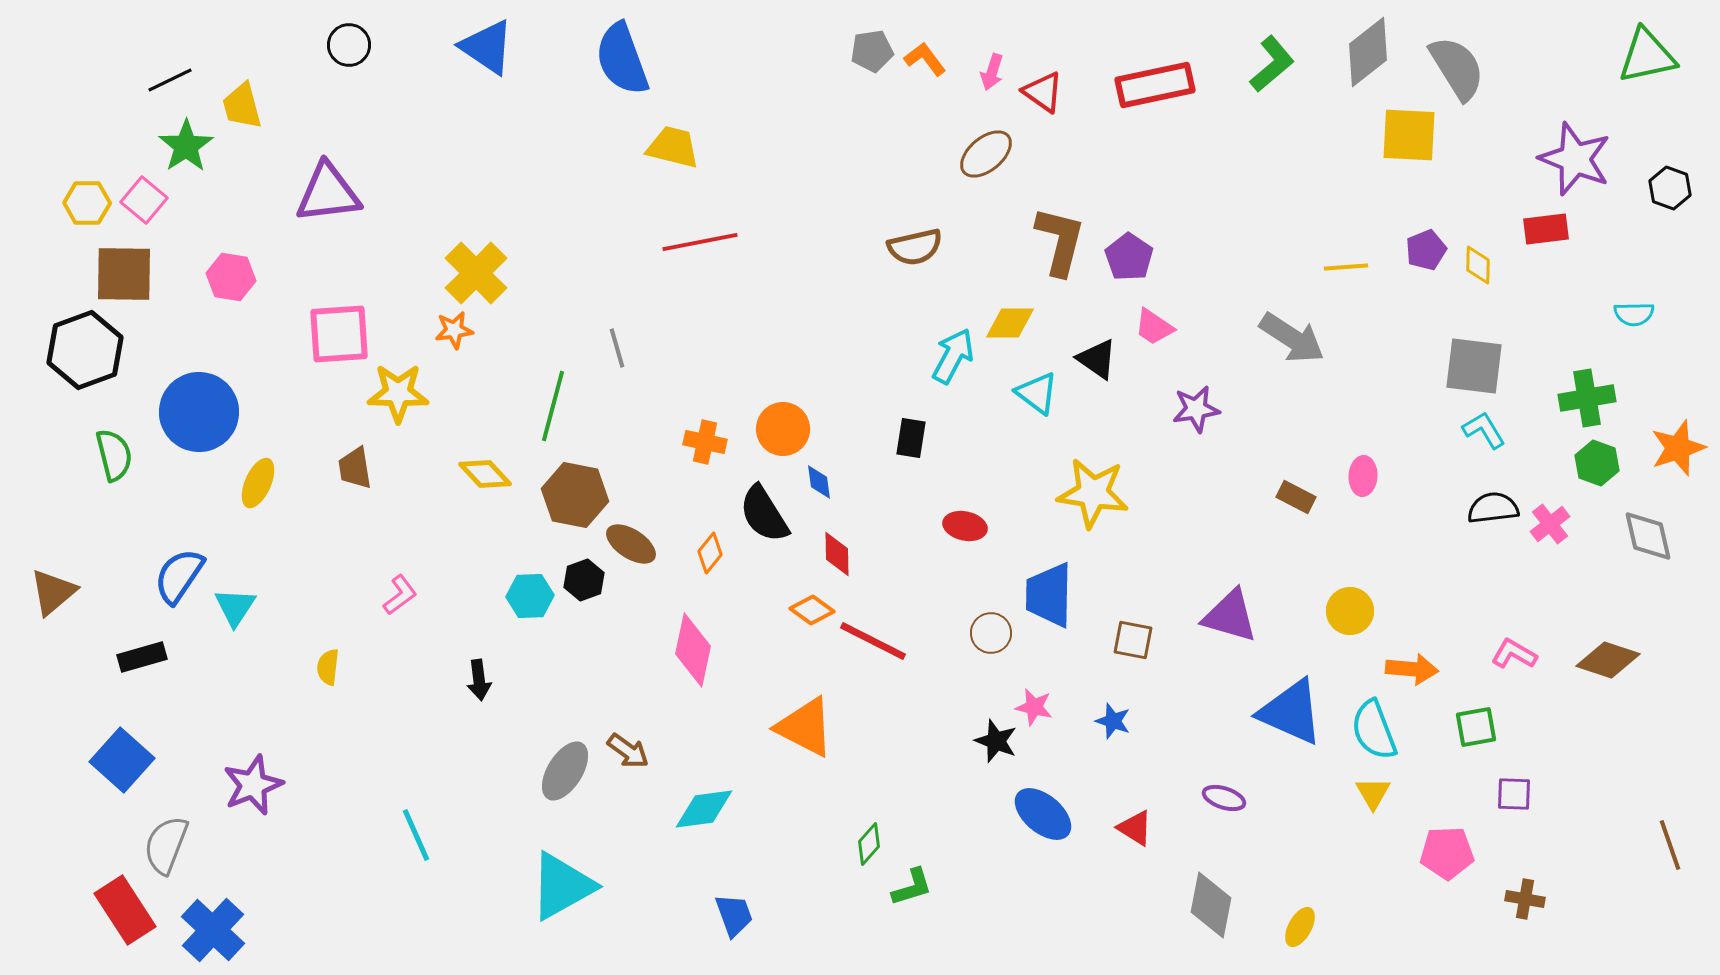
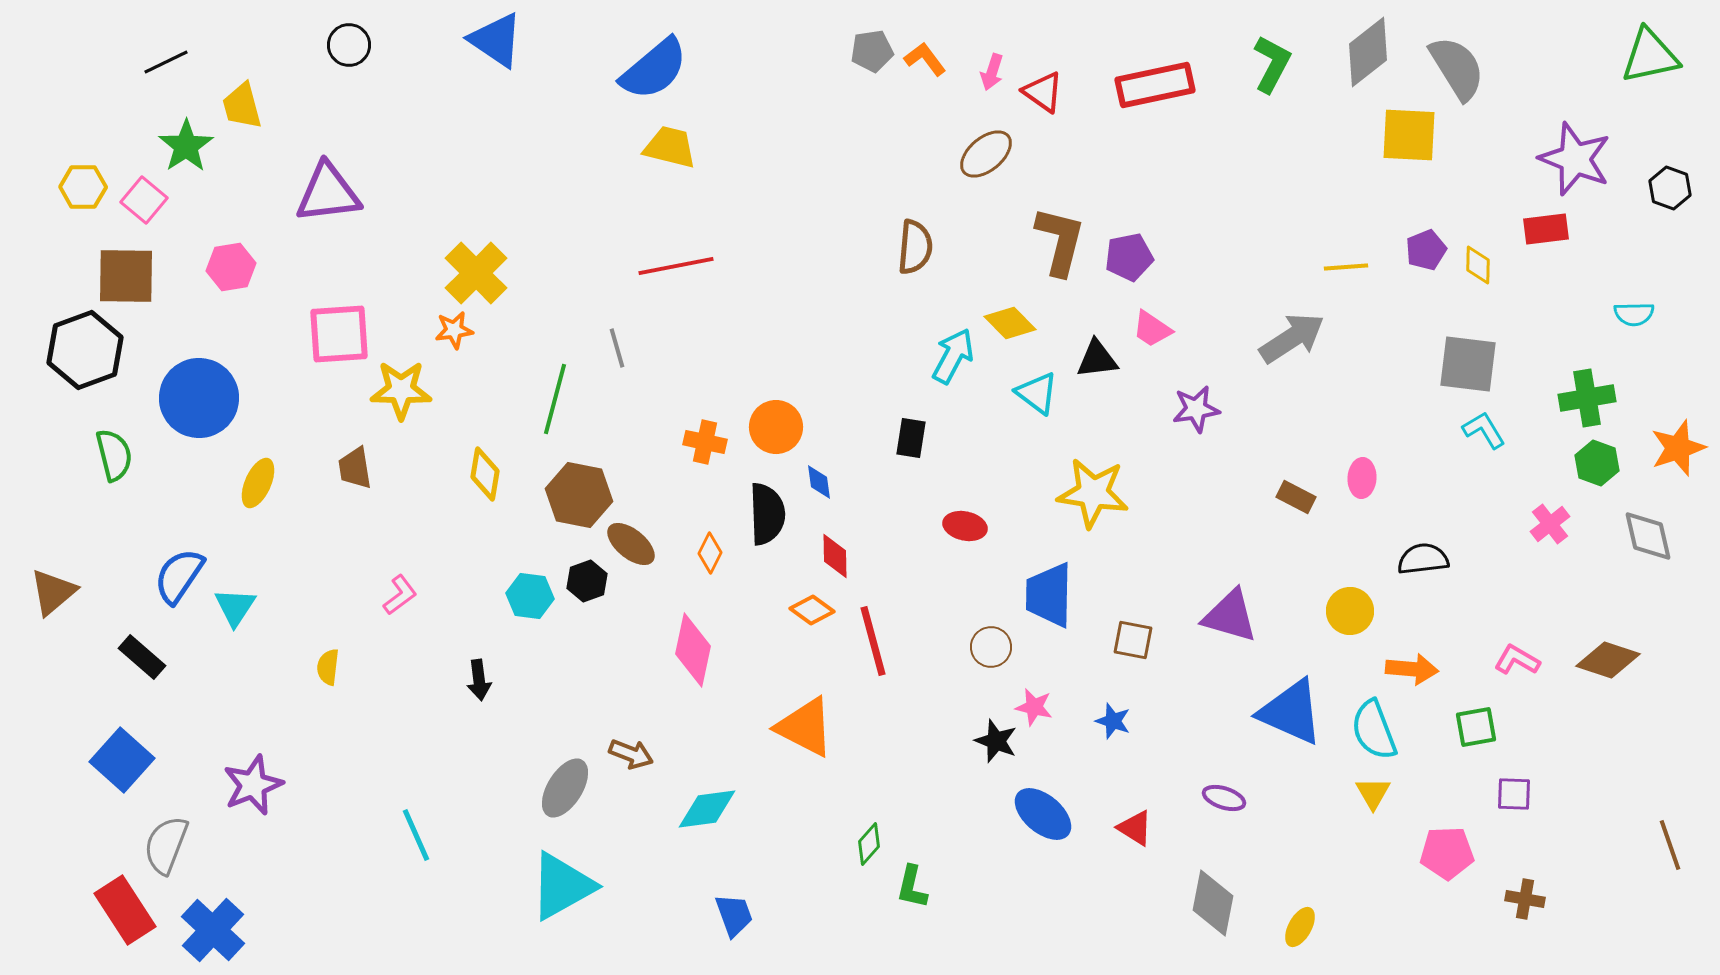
blue triangle at (487, 47): moved 9 px right, 7 px up
green triangle at (1647, 56): moved 3 px right
blue semicircle at (622, 59): moved 32 px right, 10 px down; rotated 110 degrees counterclockwise
green L-shape at (1272, 64): rotated 22 degrees counterclockwise
black line at (170, 80): moved 4 px left, 18 px up
yellow trapezoid at (673, 147): moved 3 px left
yellow hexagon at (87, 203): moved 4 px left, 16 px up
red line at (700, 242): moved 24 px left, 24 px down
brown semicircle at (915, 247): rotated 72 degrees counterclockwise
purple pentagon at (1129, 257): rotated 27 degrees clockwise
brown square at (124, 274): moved 2 px right, 2 px down
pink hexagon at (231, 277): moved 10 px up; rotated 18 degrees counterclockwise
yellow diamond at (1010, 323): rotated 45 degrees clockwise
pink trapezoid at (1154, 327): moved 2 px left, 2 px down
gray arrow at (1292, 338): rotated 66 degrees counterclockwise
black triangle at (1097, 359): rotated 42 degrees counterclockwise
gray square at (1474, 366): moved 6 px left, 2 px up
yellow star at (398, 393): moved 3 px right, 3 px up
green line at (553, 406): moved 2 px right, 7 px up
blue circle at (199, 412): moved 14 px up
orange circle at (783, 429): moved 7 px left, 2 px up
yellow diamond at (485, 474): rotated 52 degrees clockwise
pink ellipse at (1363, 476): moved 1 px left, 2 px down
brown hexagon at (575, 495): moved 4 px right
black semicircle at (1493, 508): moved 70 px left, 51 px down
black semicircle at (764, 514): moved 3 px right; rotated 150 degrees counterclockwise
brown ellipse at (631, 544): rotated 6 degrees clockwise
orange diamond at (710, 553): rotated 12 degrees counterclockwise
red diamond at (837, 554): moved 2 px left, 2 px down
black hexagon at (584, 580): moved 3 px right, 1 px down
cyan hexagon at (530, 596): rotated 9 degrees clockwise
brown circle at (991, 633): moved 14 px down
red line at (873, 641): rotated 48 degrees clockwise
pink L-shape at (1514, 654): moved 3 px right, 6 px down
black rectangle at (142, 657): rotated 57 degrees clockwise
brown arrow at (628, 751): moved 3 px right, 3 px down; rotated 15 degrees counterclockwise
gray ellipse at (565, 771): moved 17 px down
cyan diamond at (704, 809): moved 3 px right
green L-shape at (912, 887): rotated 120 degrees clockwise
gray diamond at (1211, 905): moved 2 px right, 2 px up
